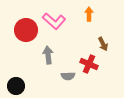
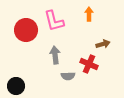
pink L-shape: rotated 35 degrees clockwise
brown arrow: rotated 80 degrees counterclockwise
gray arrow: moved 7 px right
